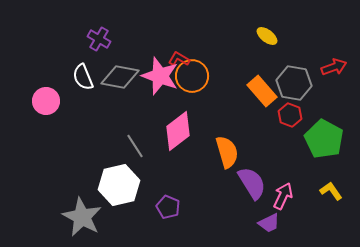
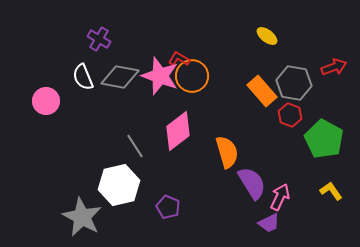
pink arrow: moved 3 px left, 1 px down
